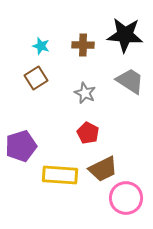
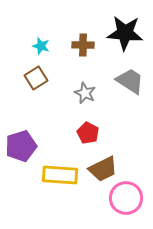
black star: moved 2 px up
